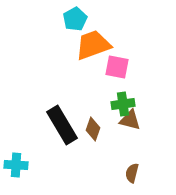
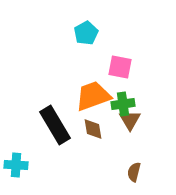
cyan pentagon: moved 11 px right, 14 px down
orange trapezoid: moved 51 px down
pink square: moved 3 px right
brown triangle: rotated 45 degrees clockwise
black rectangle: moved 7 px left
brown diamond: rotated 30 degrees counterclockwise
brown semicircle: moved 2 px right, 1 px up
